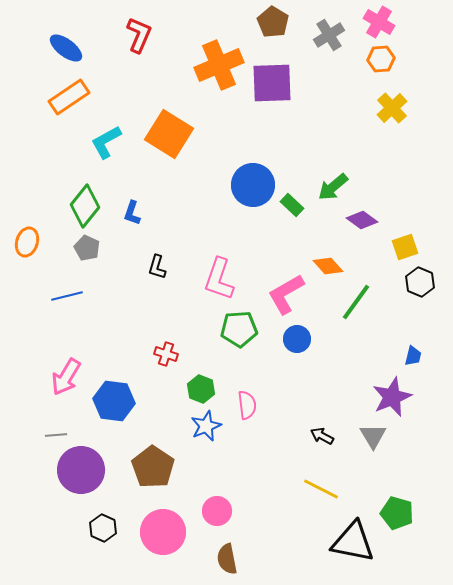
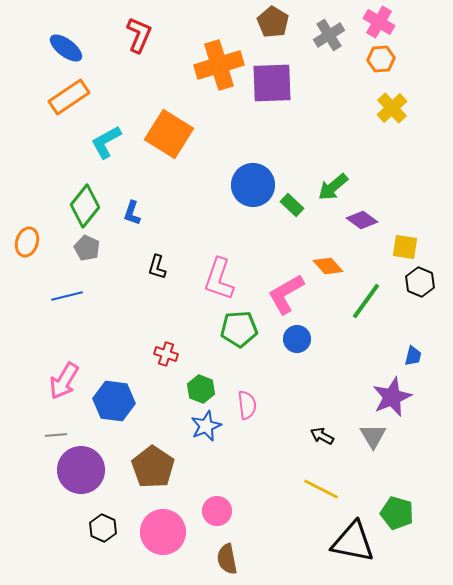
orange cross at (219, 65): rotated 6 degrees clockwise
yellow square at (405, 247): rotated 28 degrees clockwise
green line at (356, 302): moved 10 px right, 1 px up
pink arrow at (66, 377): moved 2 px left, 4 px down
